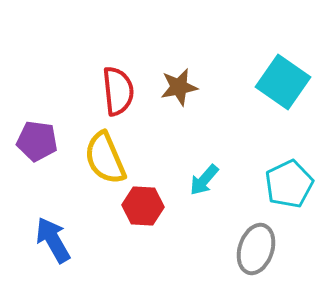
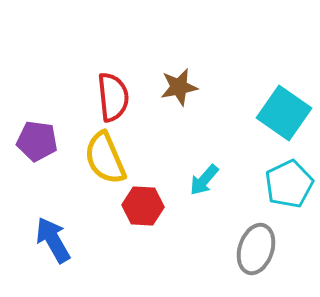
cyan square: moved 1 px right, 31 px down
red semicircle: moved 5 px left, 6 px down
